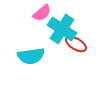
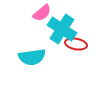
red ellipse: rotated 20 degrees counterclockwise
cyan semicircle: moved 1 px right, 1 px down
